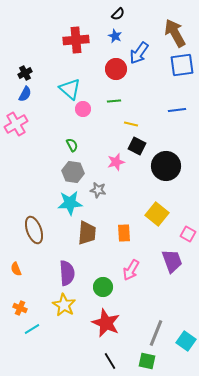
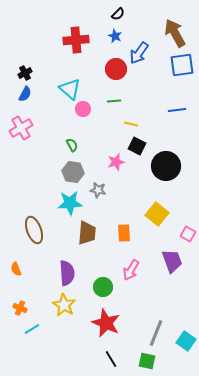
pink cross: moved 5 px right, 4 px down
black line: moved 1 px right, 2 px up
